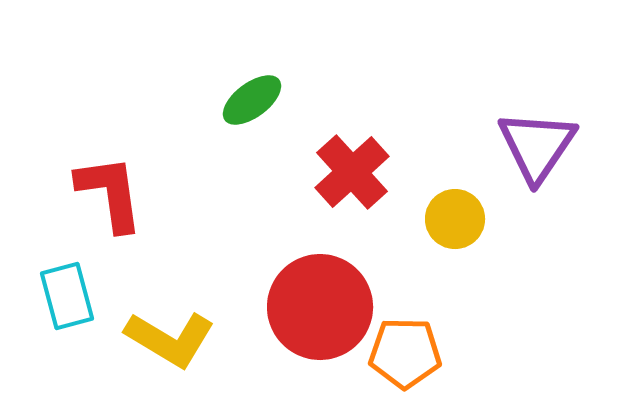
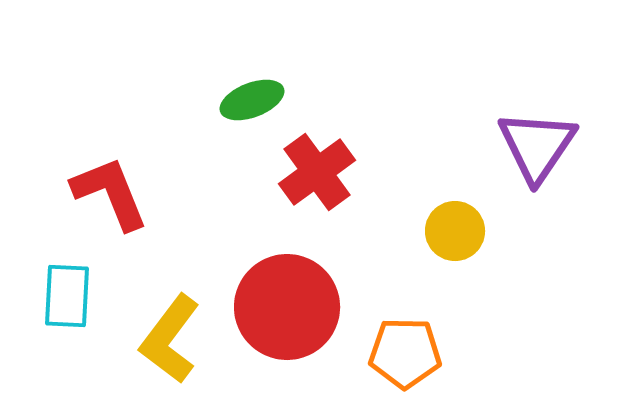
green ellipse: rotated 16 degrees clockwise
red cross: moved 35 px left; rotated 6 degrees clockwise
red L-shape: rotated 14 degrees counterclockwise
yellow circle: moved 12 px down
cyan rectangle: rotated 18 degrees clockwise
red circle: moved 33 px left
yellow L-shape: rotated 96 degrees clockwise
